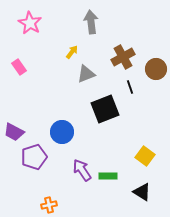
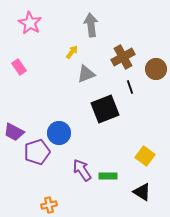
gray arrow: moved 3 px down
blue circle: moved 3 px left, 1 px down
purple pentagon: moved 3 px right, 5 px up
